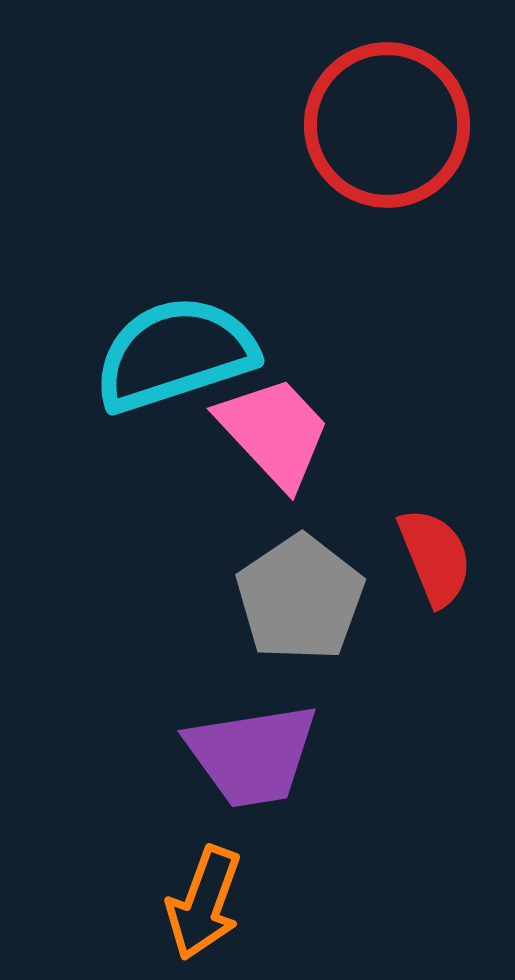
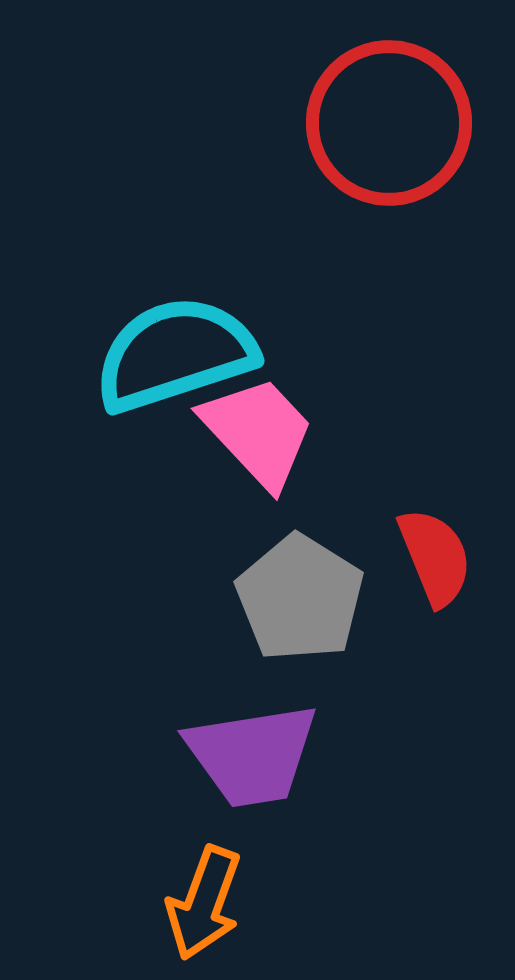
red circle: moved 2 px right, 2 px up
pink trapezoid: moved 16 px left
gray pentagon: rotated 6 degrees counterclockwise
